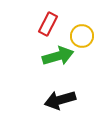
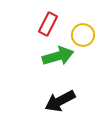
yellow circle: moved 1 px right, 1 px up
black arrow: moved 1 px down; rotated 12 degrees counterclockwise
